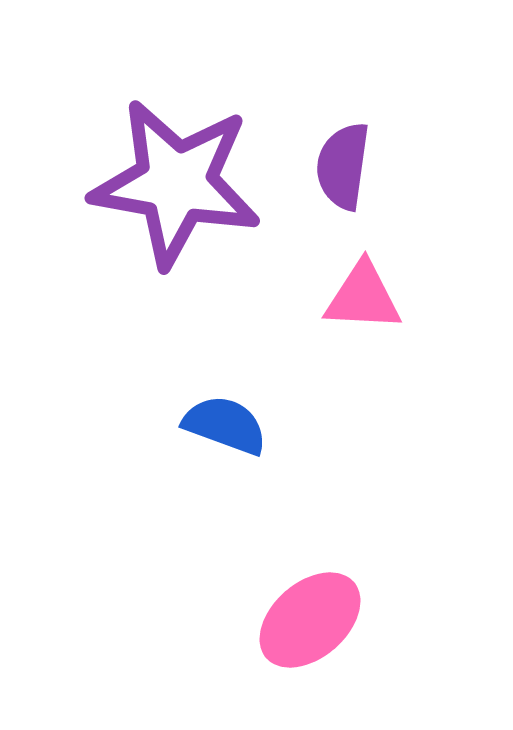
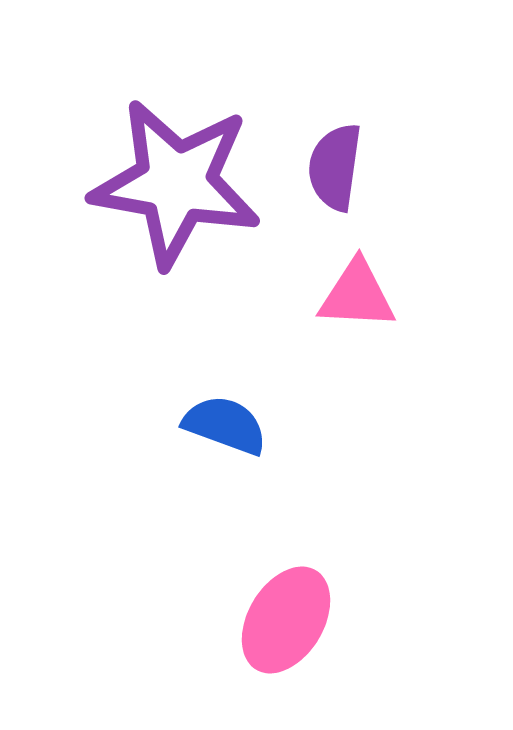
purple semicircle: moved 8 px left, 1 px down
pink triangle: moved 6 px left, 2 px up
pink ellipse: moved 24 px left; rotated 18 degrees counterclockwise
